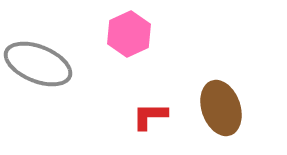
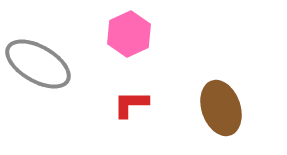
gray ellipse: rotated 8 degrees clockwise
red L-shape: moved 19 px left, 12 px up
